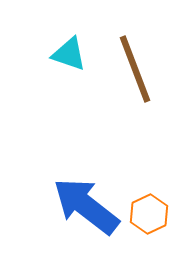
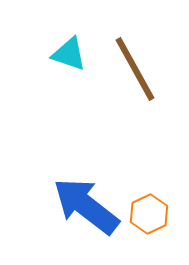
brown line: rotated 8 degrees counterclockwise
